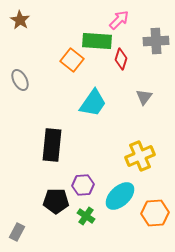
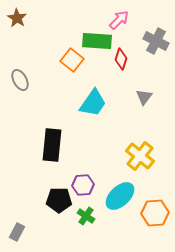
brown star: moved 3 px left, 2 px up
gray cross: rotated 30 degrees clockwise
yellow cross: rotated 28 degrees counterclockwise
black pentagon: moved 3 px right, 1 px up
